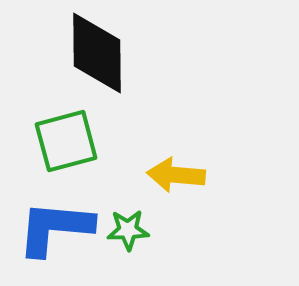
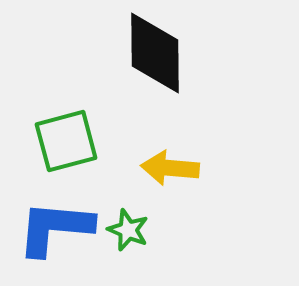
black diamond: moved 58 px right
yellow arrow: moved 6 px left, 7 px up
green star: rotated 24 degrees clockwise
